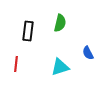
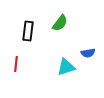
green semicircle: rotated 24 degrees clockwise
blue semicircle: rotated 72 degrees counterclockwise
cyan triangle: moved 6 px right
